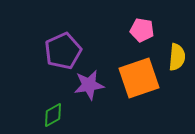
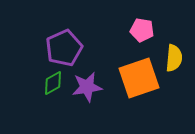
purple pentagon: moved 1 px right, 3 px up
yellow semicircle: moved 3 px left, 1 px down
purple star: moved 2 px left, 2 px down
green diamond: moved 32 px up
